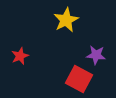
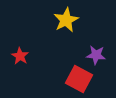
red star: rotated 18 degrees counterclockwise
